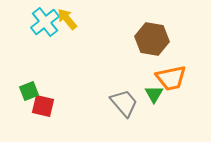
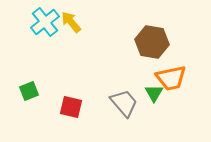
yellow arrow: moved 4 px right, 3 px down
brown hexagon: moved 3 px down
green triangle: moved 1 px up
red square: moved 28 px right, 1 px down
